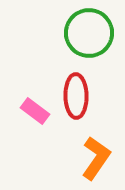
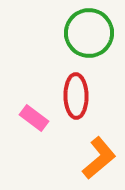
pink rectangle: moved 1 px left, 7 px down
orange L-shape: moved 3 px right; rotated 15 degrees clockwise
